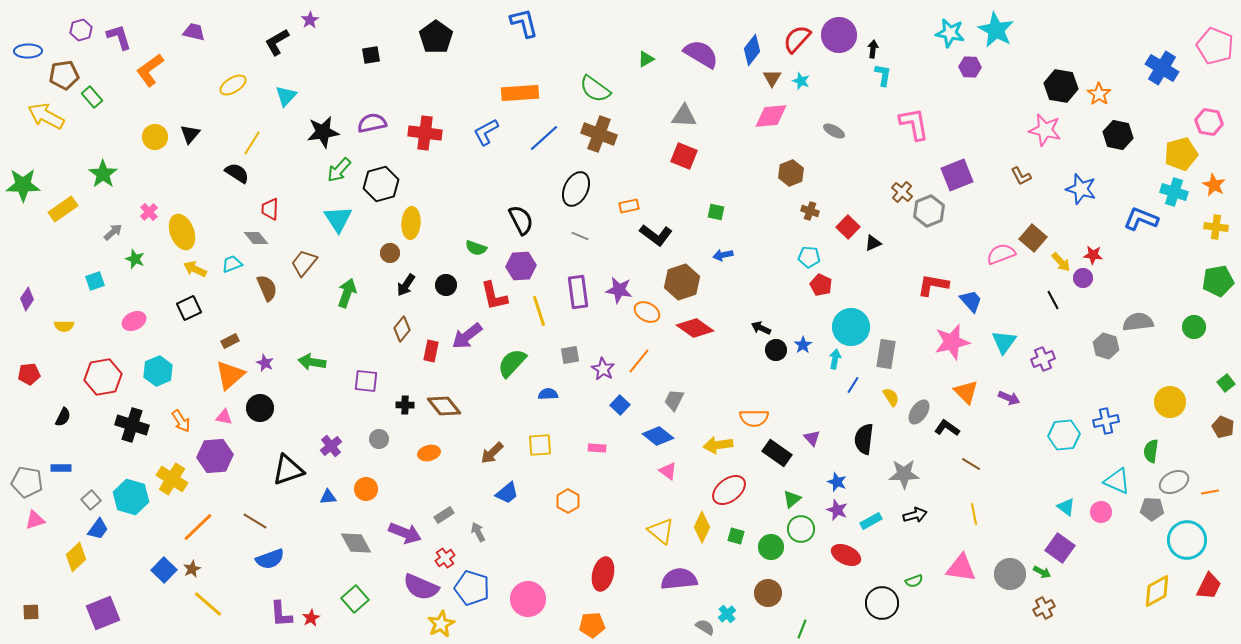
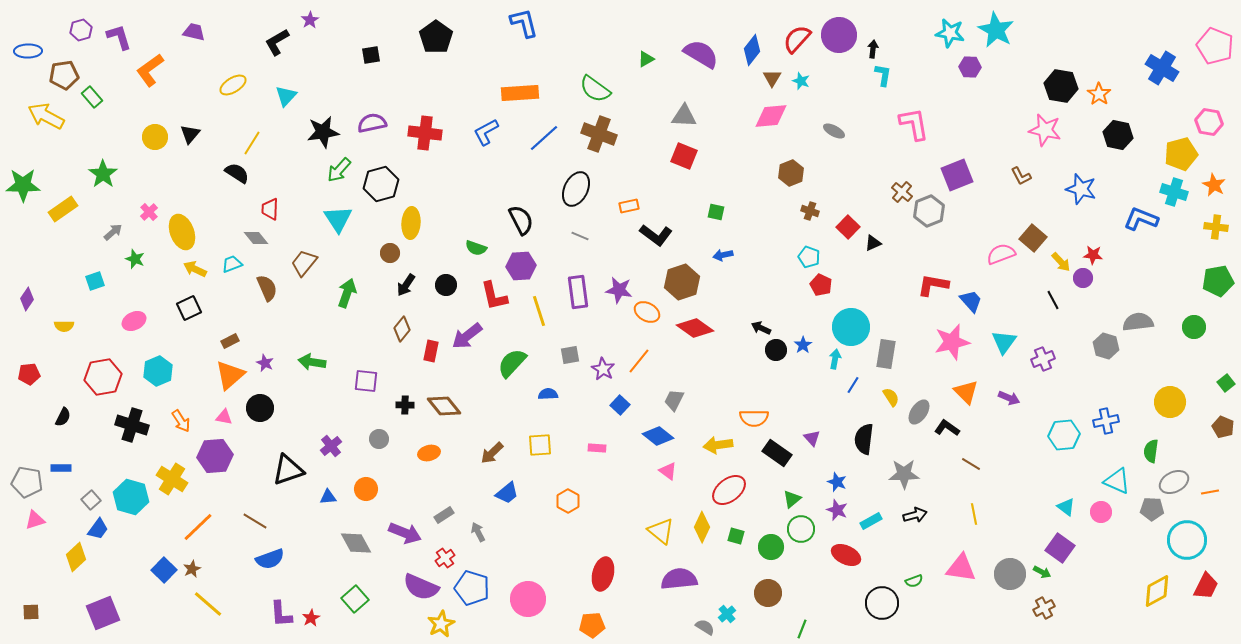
cyan pentagon at (809, 257): rotated 15 degrees clockwise
red trapezoid at (1209, 586): moved 3 px left
